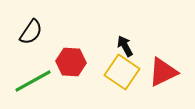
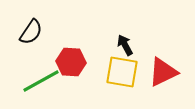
black arrow: moved 1 px up
yellow square: rotated 24 degrees counterclockwise
green line: moved 8 px right
